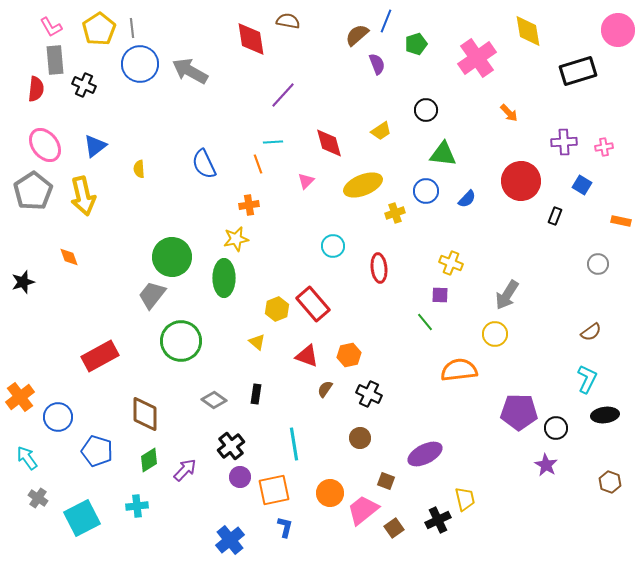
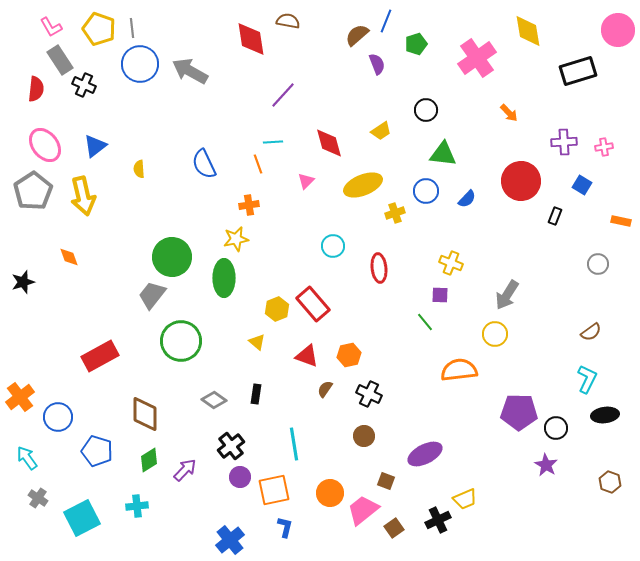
yellow pentagon at (99, 29): rotated 20 degrees counterclockwise
gray rectangle at (55, 60): moved 5 px right; rotated 28 degrees counterclockwise
brown circle at (360, 438): moved 4 px right, 2 px up
yellow trapezoid at (465, 499): rotated 80 degrees clockwise
